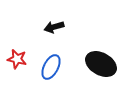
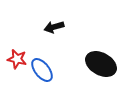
blue ellipse: moved 9 px left, 3 px down; rotated 65 degrees counterclockwise
